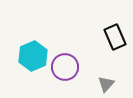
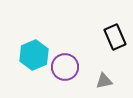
cyan hexagon: moved 1 px right, 1 px up
gray triangle: moved 2 px left, 3 px up; rotated 36 degrees clockwise
